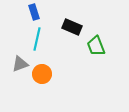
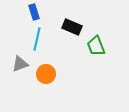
orange circle: moved 4 px right
